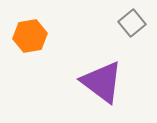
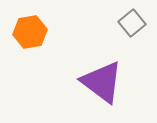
orange hexagon: moved 4 px up
